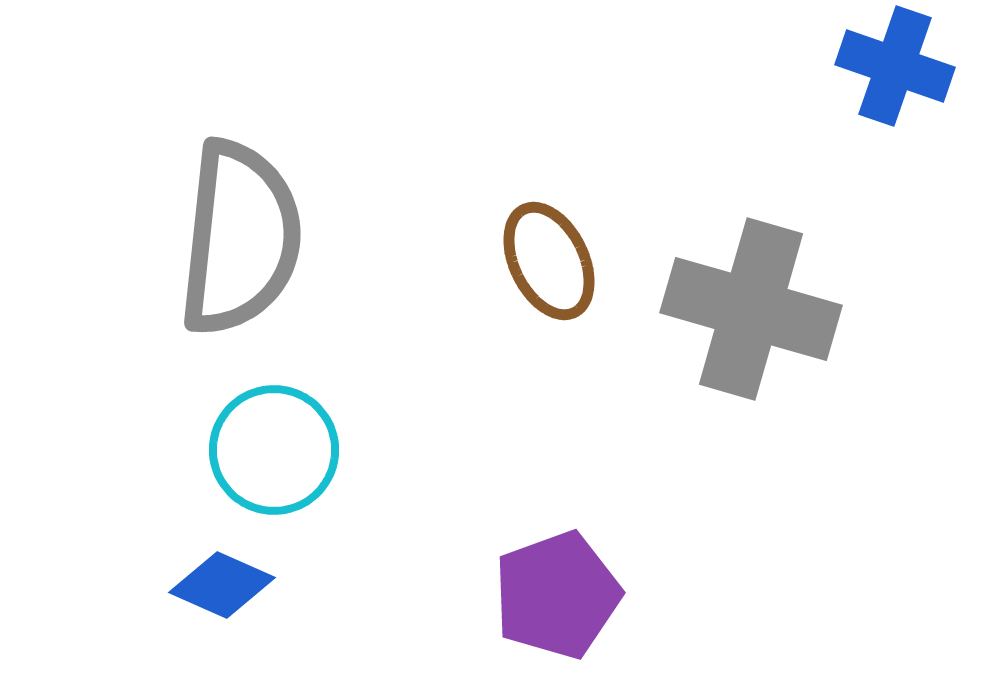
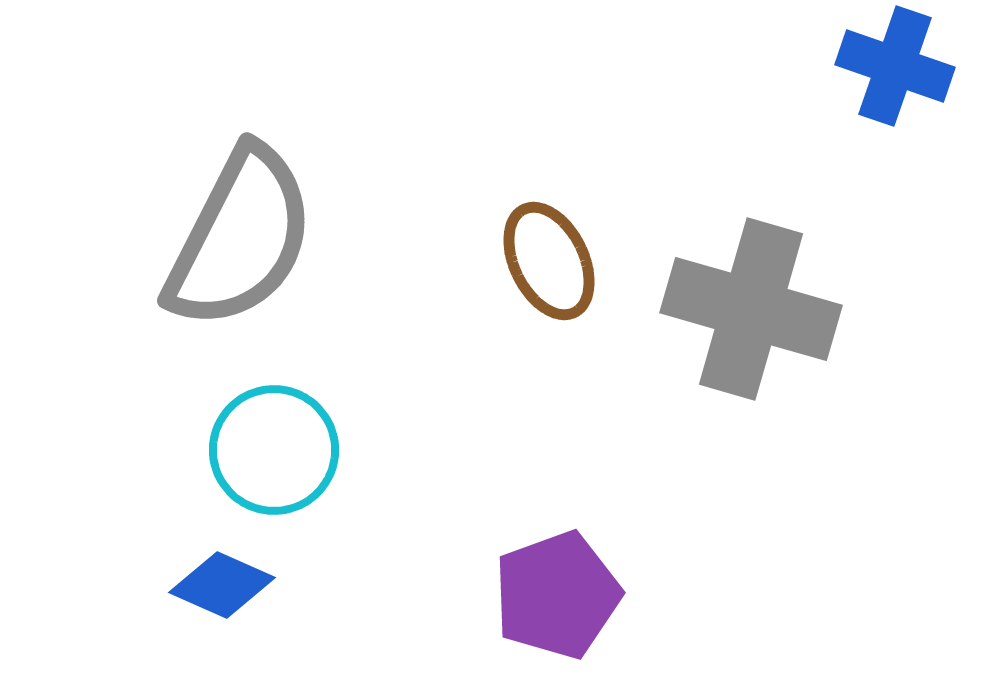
gray semicircle: rotated 21 degrees clockwise
